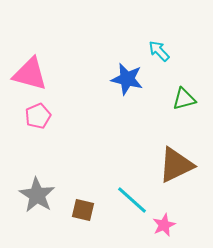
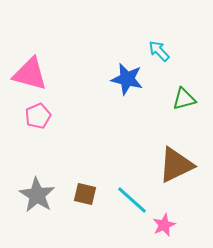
brown square: moved 2 px right, 16 px up
